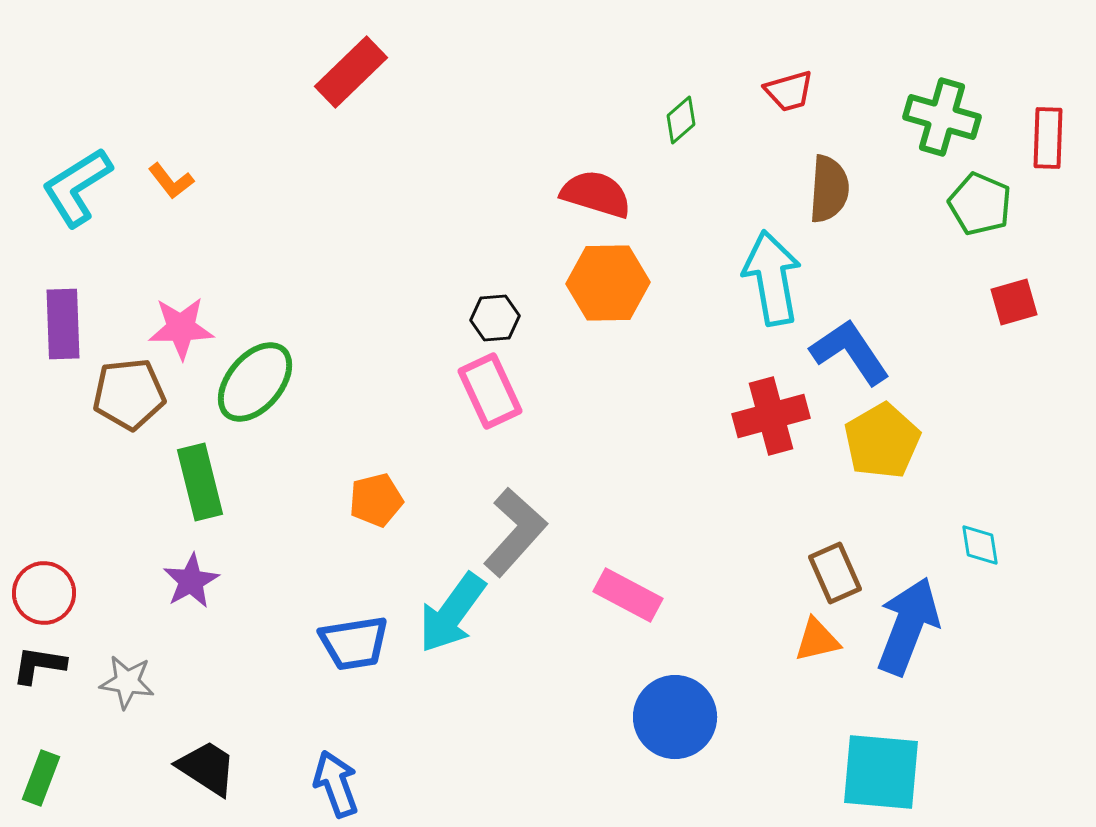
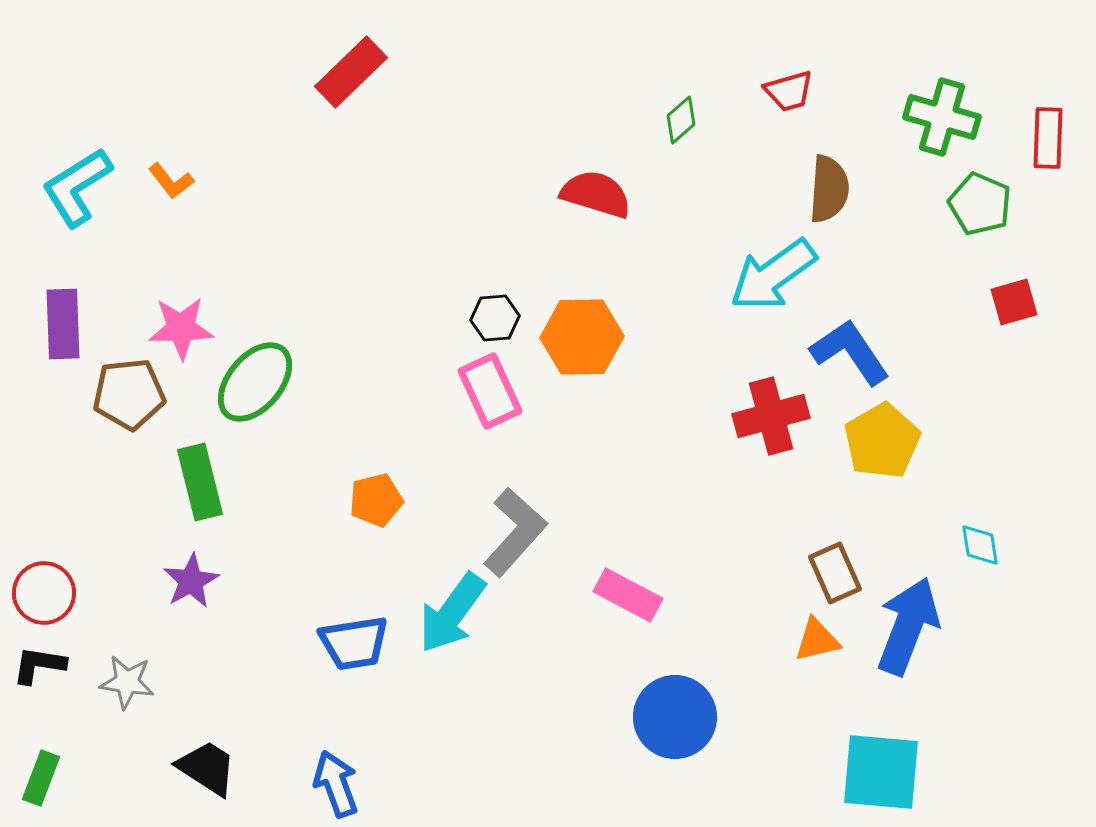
cyan arrow at (772, 278): moved 1 px right, 3 px up; rotated 116 degrees counterclockwise
orange hexagon at (608, 283): moved 26 px left, 54 px down
